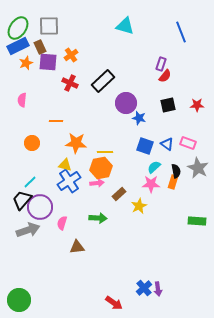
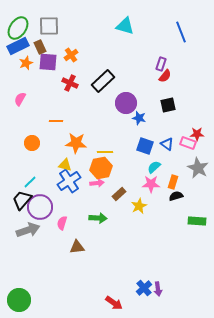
pink semicircle at (22, 100): moved 2 px left, 1 px up; rotated 24 degrees clockwise
red star at (197, 105): moved 29 px down
black semicircle at (176, 171): moved 25 px down; rotated 96 degrees counterclockwise
